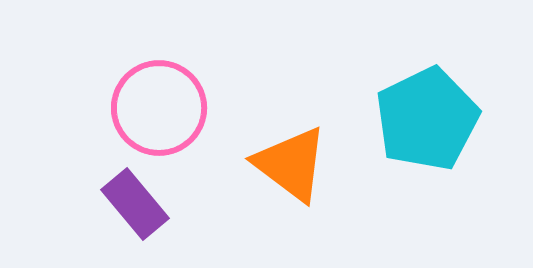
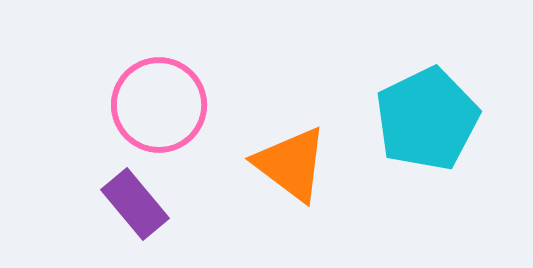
pink circle: moved 3 px up
